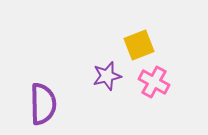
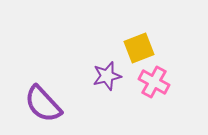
yellow square: moved 3 px down
purple semicircle: rotated 138 degrees clockwise
